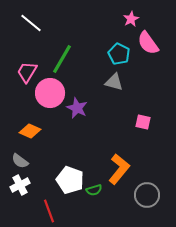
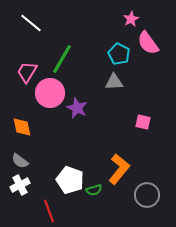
gray triangle: rotated 18 degrees counterclockwise
orange diamond: moved 8 px left, 4 px up; rotated 55 degrees clockwise
